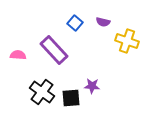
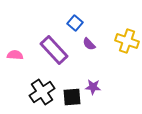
purple semicircle: moved 14 px left, 22 px down; rotated 32 degrees clockwise
pink semicircle: moved 3 px left
purple star: moved 1 px right, 1 px down
black cross: rotated 20 degrees clockwise
black square: moved 1 px right, 1 px up
